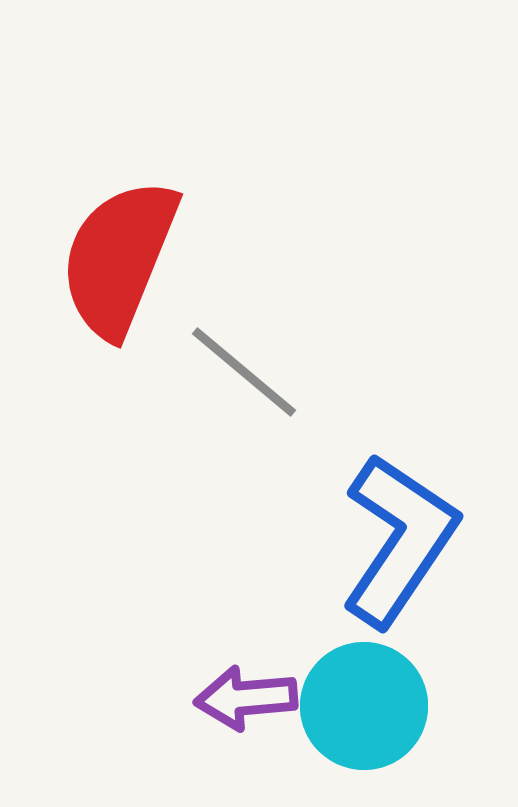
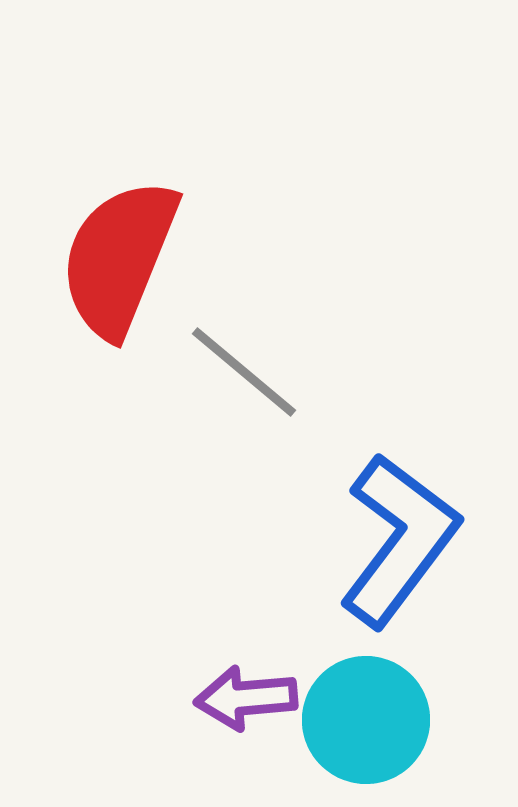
blue L-shape: rotated 3 degrees clockwise
cyan circle: moved 2 px right, 14 px down
